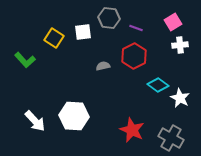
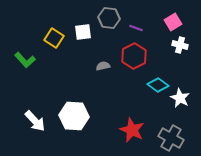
white cross: rotated 21 degrees clockwise
